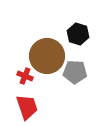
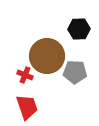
black hexagon: moved 1 px right, 5 px up; rotated 20 degrees counterclockwise
red cross: moved 1 px up
